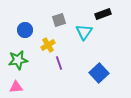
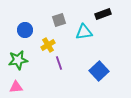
cyan triangle: rotated 48 degrees clockwise
blue square: moved 2 px up
